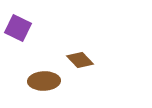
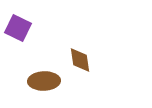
brown diamond: rotated 36 degrees clockwise
